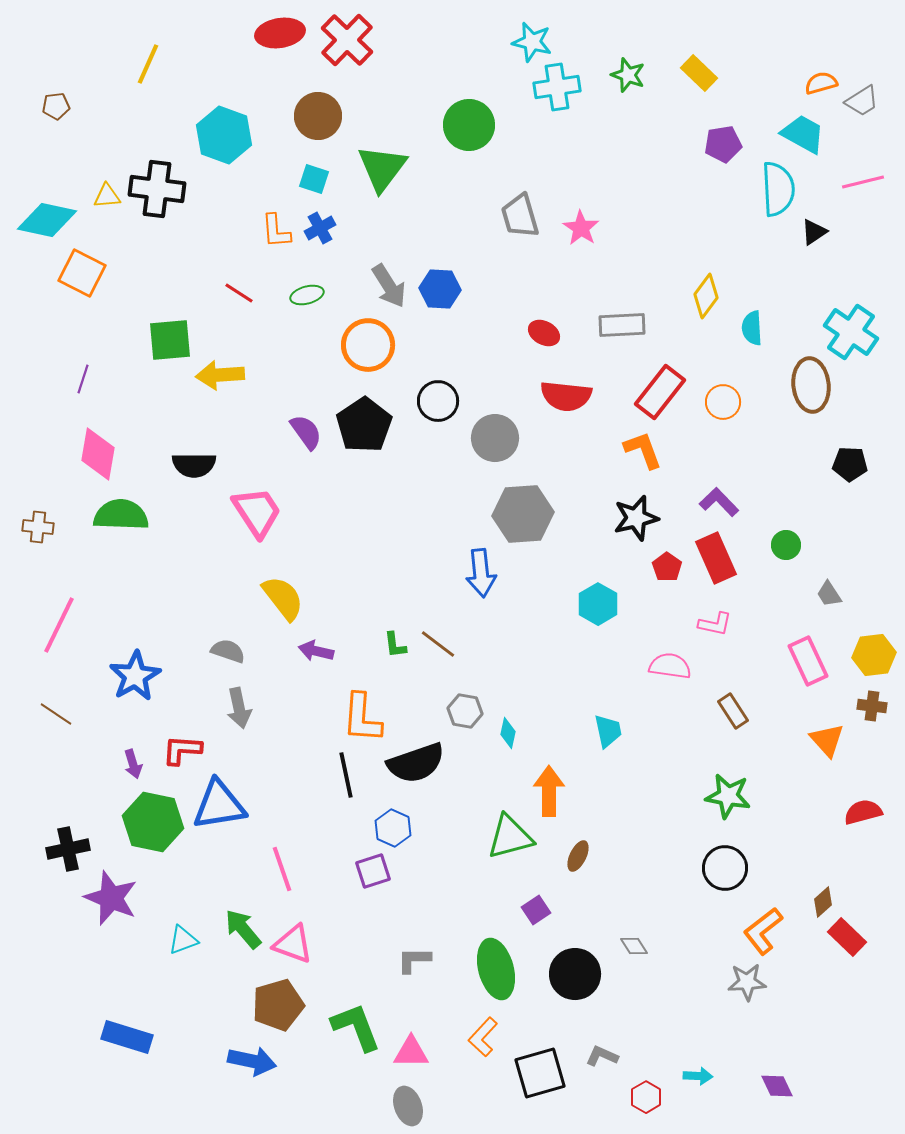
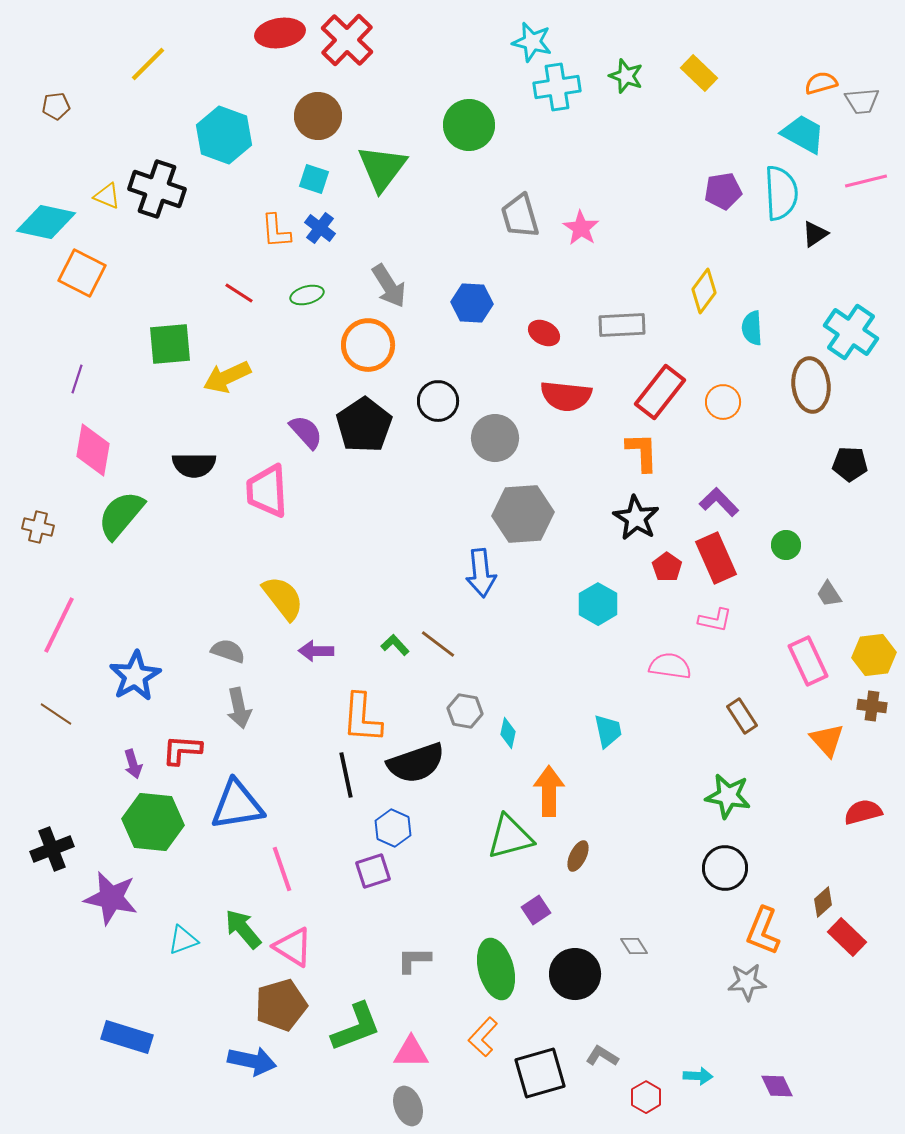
yellow line at (148, 64): rotated 21 degrees clockwise
green star at (628, 75): moved 2 px left, 1 px down
gray trapezoid at (862, 101): rotated 27 degrees clockwise
purple pentagon at (723, 144): moved 47 px down
pink line at (863, 182): moved 3 px right, 1 px up
black cross at (157, 189): rotated 12 degrees clockwise
cyan semicircle at (778, 189): moved 3 px right, 4 px down
yellow triangle at (107, 196): rotated 28 degrees clockwise
cyan diamond at (47, 220): moved 1 px left, 2 px down
blue cross at (320, 228): rotated 24 degrees counterclockwise
black triangle at (814, 232): moved 1 px right, 2 px down
blue hexagon at (440, 289): moved 32 px right, 14 px down
yellow diamond at (706, 296): moved 2 px left, 5 px up
green square at (170, 340): moved 4 px down
yellow arrow at (220, 375): moved 7 px right, 2 px down; rotated 21 degrees counterclockwise
purple line at (83, 379): moved 6 px left
purple semicircle at (306, 432): rotated 6 degrees counterclockwise
orange L-shape at (643, 450): moved 1 px left, 2 px down; rotated 18 degrees clockwise
pink diamond at (98, 454): moved 5 px left, 4 px up
pink trapezoid at (257, 512): moved 10 px right, 21 px up; rotated 150 degrees counterclockwise
green semicircle at (121, 515): rotated 52 degrees counterclockwise
black star at (636, 518): rotated 27 degrees counterclockwise
brown cross at (38, 527): rotated 8 degrees clockwise
pink L-shape at (715, 624): moved 4 px up
green L-shape at (395, 645): rotated 144 degrees clockwise
purple arrow at (316, 651): rotated 12 degrees counterclockwise
brown rectangle at (733, 711): moved 9 px right, 5 px down
blue triangle at (219, 805): moved 18 px right
green hexagon at (153, 822): rotated 6 degrees counterclockwise
black cross at (68, 849): moved 16 px left; rotated 9 degrees counterclockwise
purple star at (111, 898): rotated 10 degrees counterclockwise
orange L-shape at (763, 931): rotated 30 degrees counterclockwise
pink triangle at (293, 944): moved 3 px down; rotated 12 degrees clockwise
brown pentagon at (278, 1005): moved 3 px right
green L-shape at (356, 1027): rotated 90 degrees clockwise
gray L-shape at (602, 1056): rotated 8 degrees clockwise
